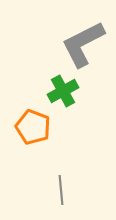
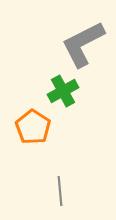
orange pentagon: rotated 12 degrees clockwise
gray line: moved 1 px left, 1 px down
